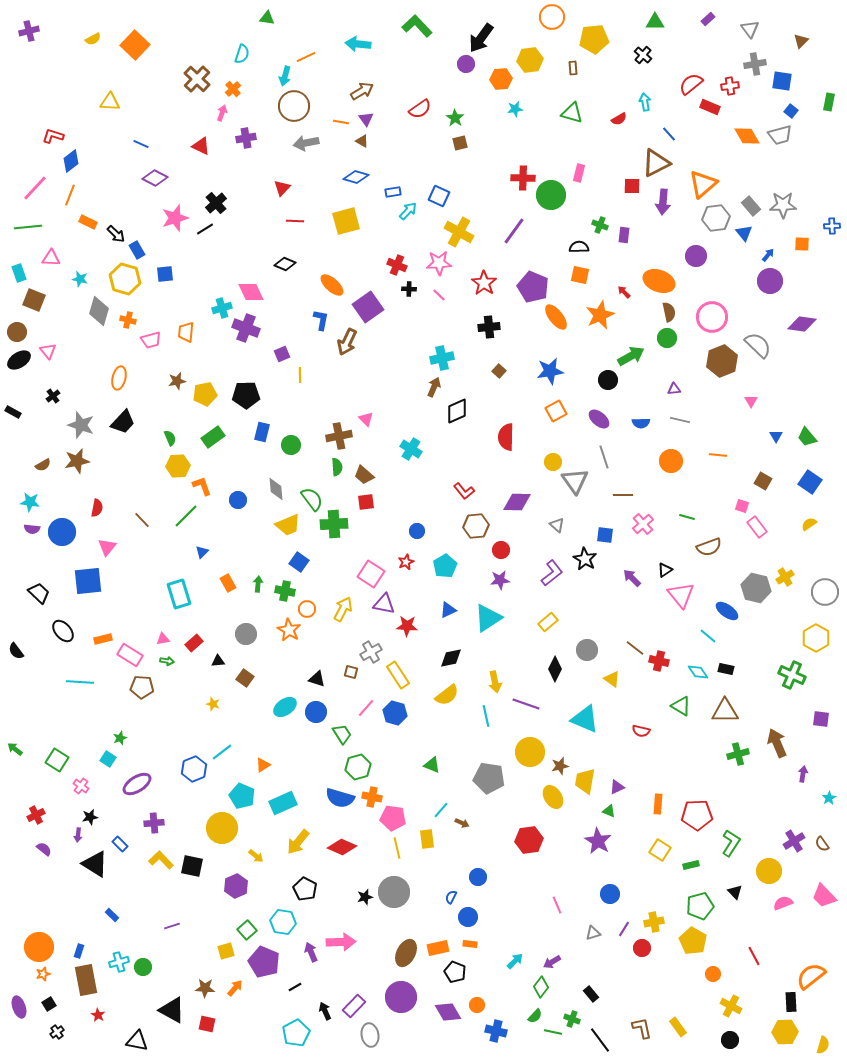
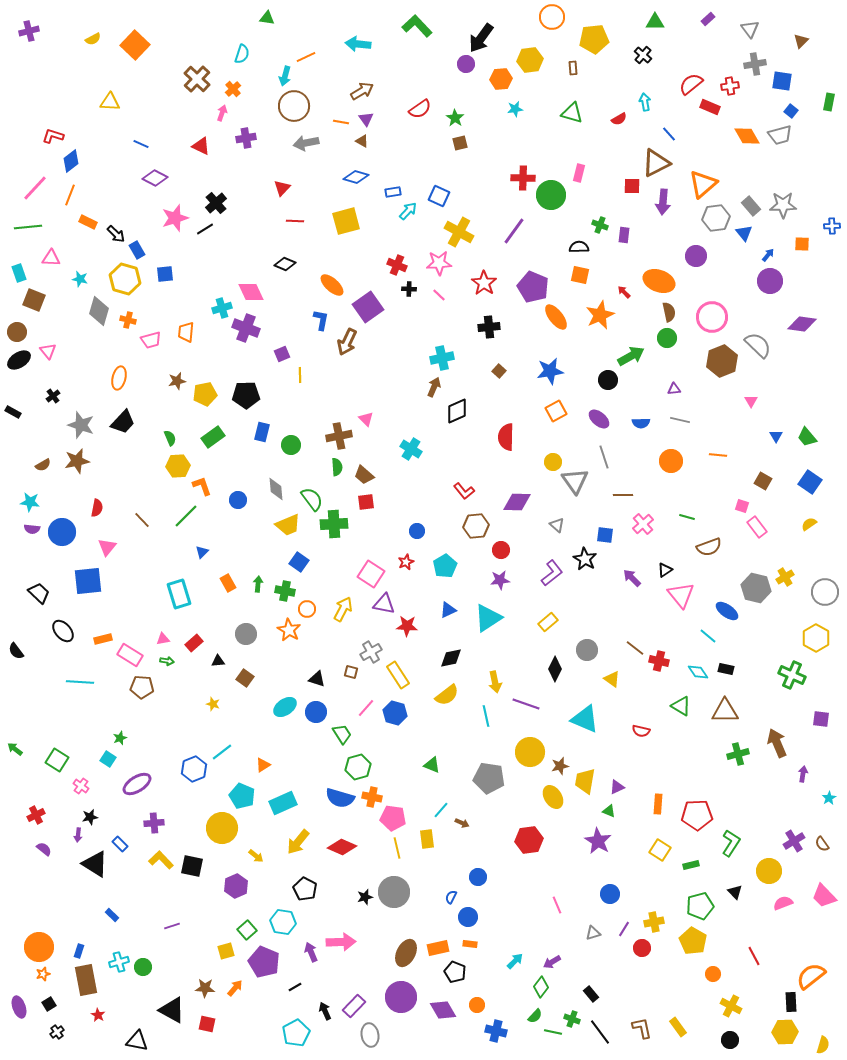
purple diamond at (448, 1012): moved 5 px left, 2 px up
black line at (600, 1040): moved 8 px up
